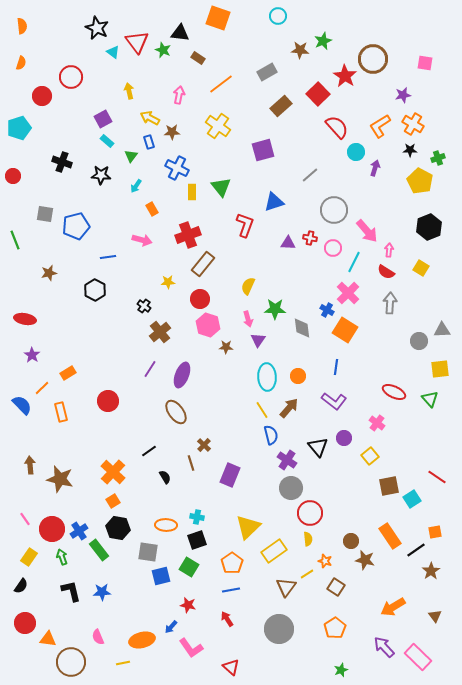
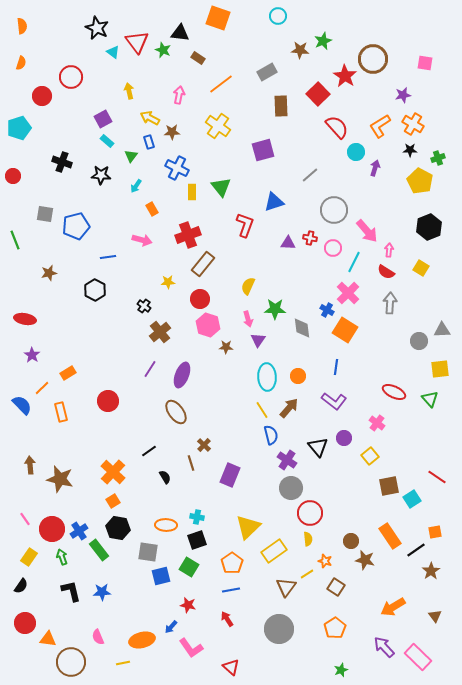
brown rectangle at (281, 106): rotated 50 degrees counterclockwise
